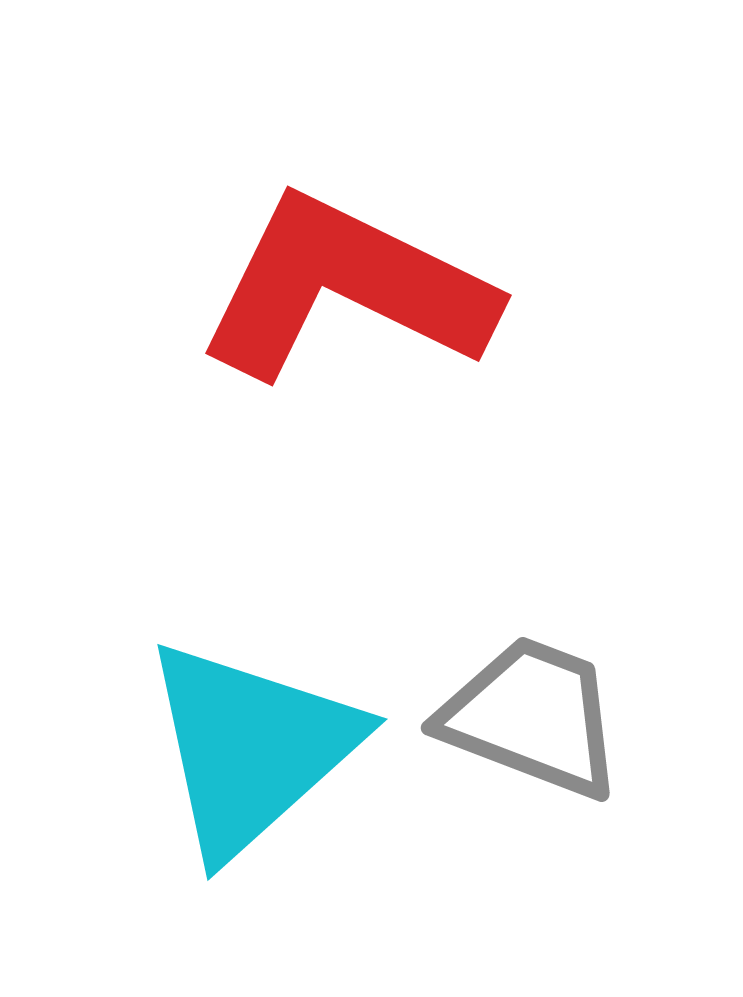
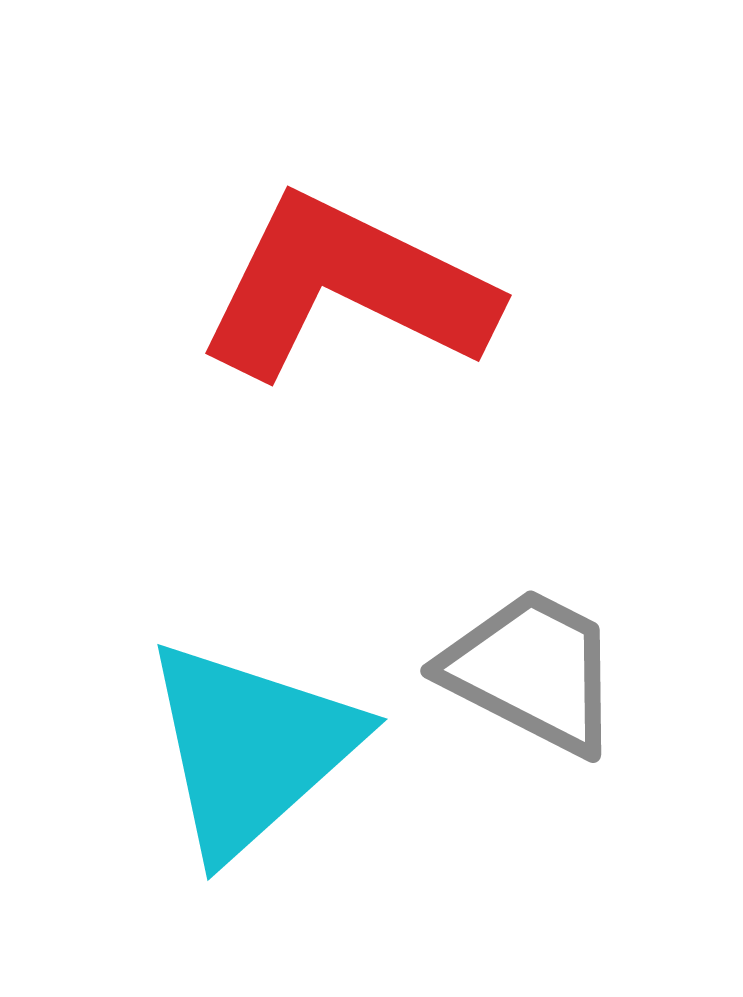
gray trapezoid: moved 46 px up; rotated 6 degrees clockwise
